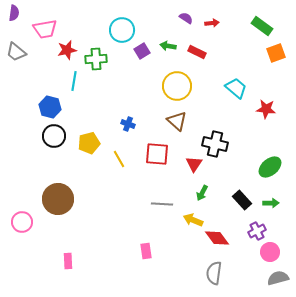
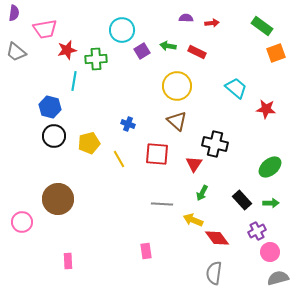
purple semicircle at (186, 18): rotated 32 degrees counterclockwise
